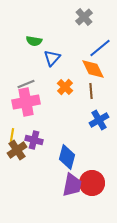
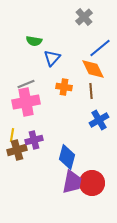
orange cross: moved 1 px left; rotated 35 degrees counterclockwise
purple cross: rotated 30 degrees counterclockwise
brown cross: rotated 18 degrees clockwise
purple trapezoid: moved 3 px up
